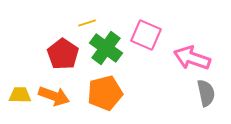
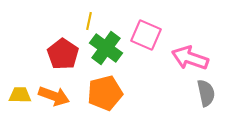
yellow line: moved 2 px right, 2 px up; rotated 60 degrees counterclockwise
pink arrow: moved 2 px left
